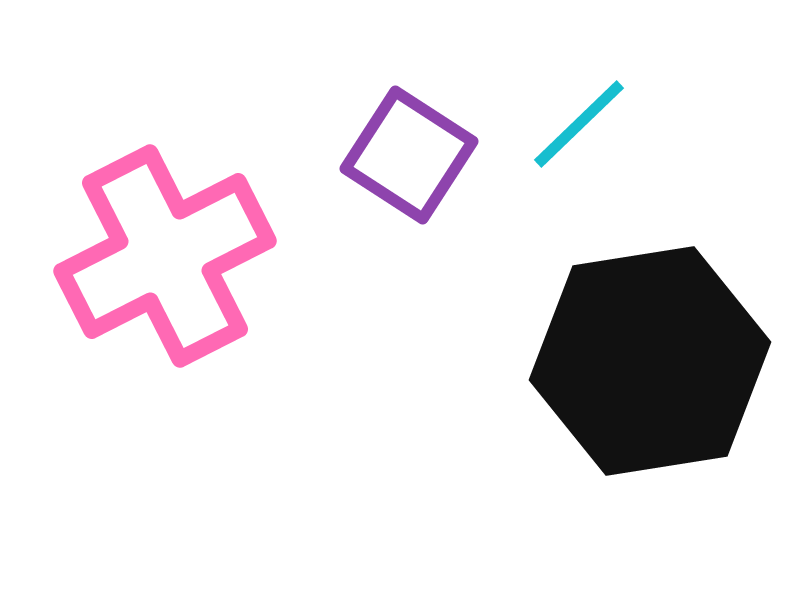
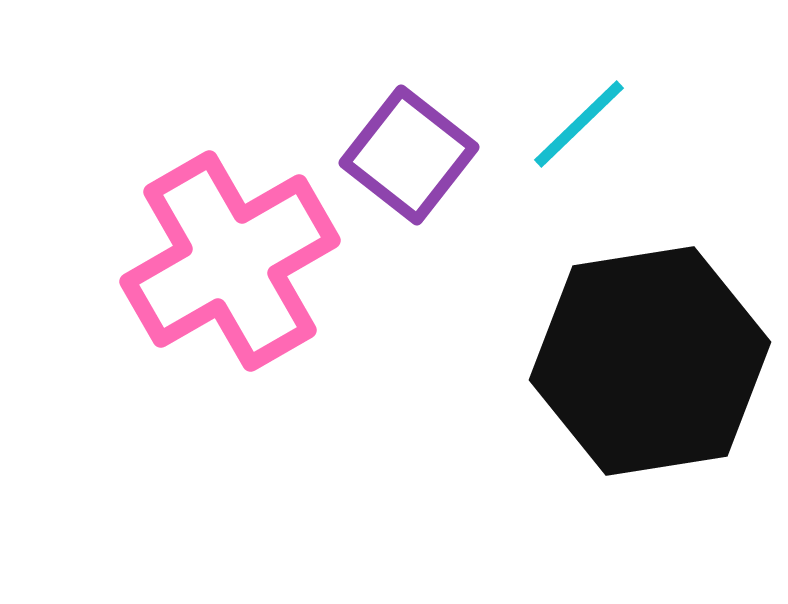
purple square: rotated 5 degrees clockwise
pink cross: moved 65 px right, 5 px down; rotated 3 degrees counterclockwise
